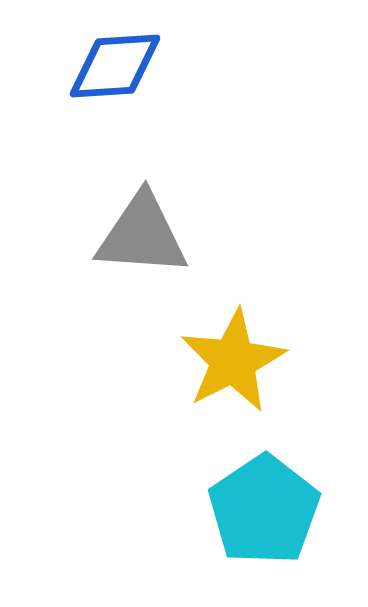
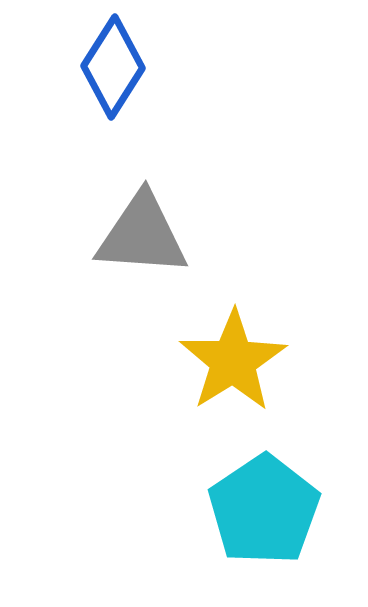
blue diamond: moved 2 px left, 1 px down; rotated 54 degrees counterclockwise
yellow star: rotated 5 degrees counterclockwise
